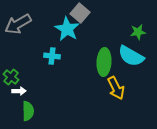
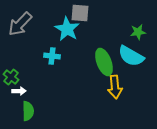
gray square: rotated 36 degrees counterclockwise
gray arrow: moved 2 px right; rotated 16 degrees counterclockwise
green ellipse: rotated 24 degrees counterclockwise
yellow arrow: moved 1 px left, 1 px up; rotated 20 degrees clockwise
